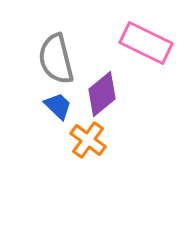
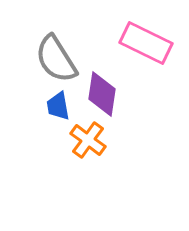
gray semicircle: rotated 18 degrees counterclockwise
purple diamond: rotated 42 degrees counterclockwise
blue trapezoid: rotated 144 degrees counterclockwise
